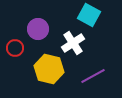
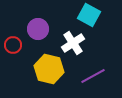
red circle: moved 2 px left, 3 px up
